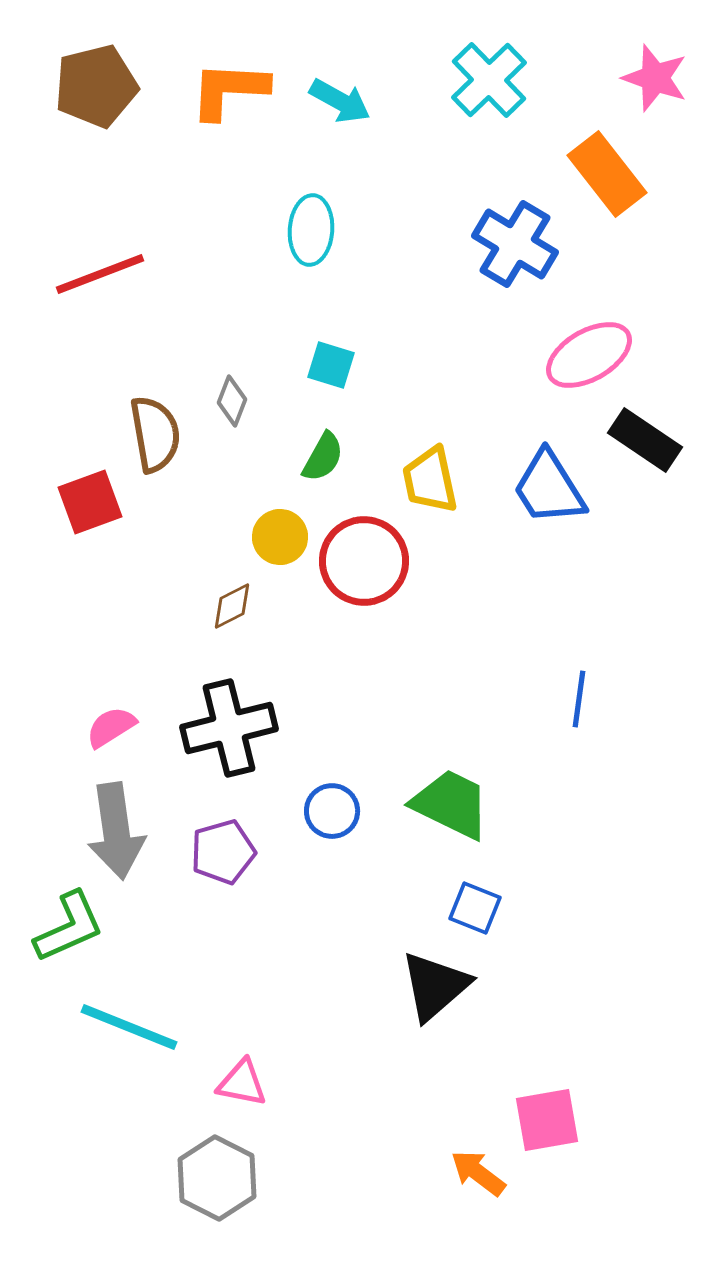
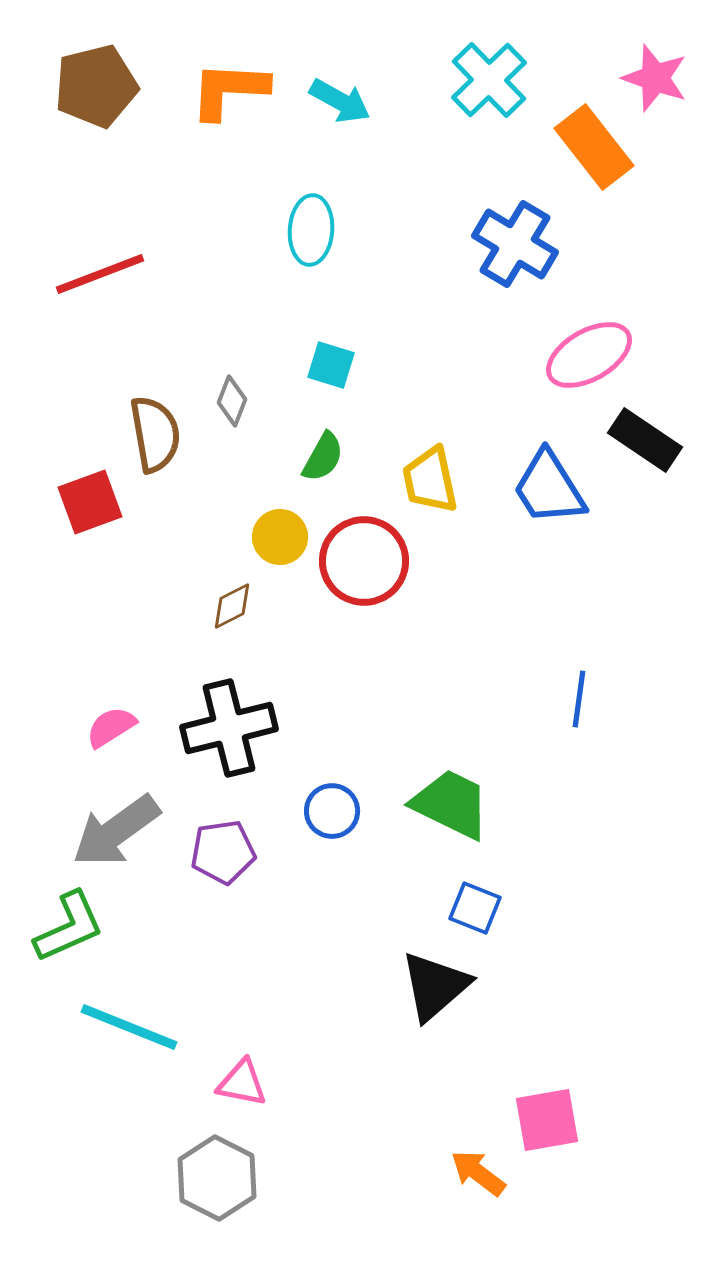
orange rectangle: moved 13 px left, 27 px up
gray arrow: rotated 62 degrees clockwise
purple pentagon: rotated 8 degrees clockwise
